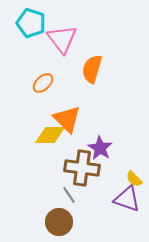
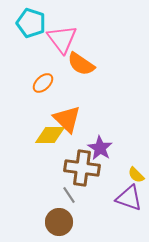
orange semicircle: moved 11 px left, 5 px up; rotated 72 degrees counterclockwise
yellow semicircle: moved 2 px right, 4 px up
purple triangle: moved 2 px right, 1 px up
